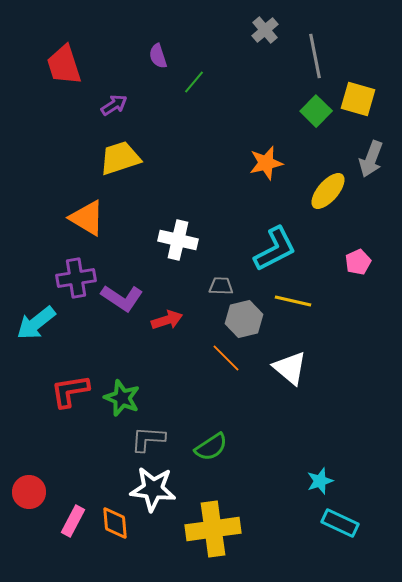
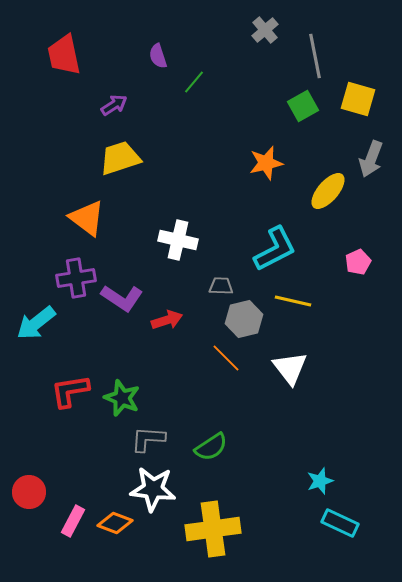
red trapezoid: moved 10 px up; rotated 6 degrees clockwise
green square: moved 13 px left, 5 px up; rotated 16 degrees clockwise
orange triangle: rotated 6 degrees clockwise
white triangle: rotated 12 degrees clockwise
orange diamond: rotated 64 degrees counterclockwise
